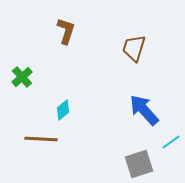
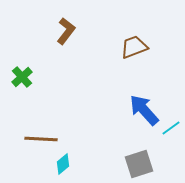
brown L-shape: rotated 20 degrees clockwise
brown trapezoid: moved 1 px up; rotated 52 degrees clockwise
cyan diamond: moved 54 px down
cyan line: moved 14 px up
